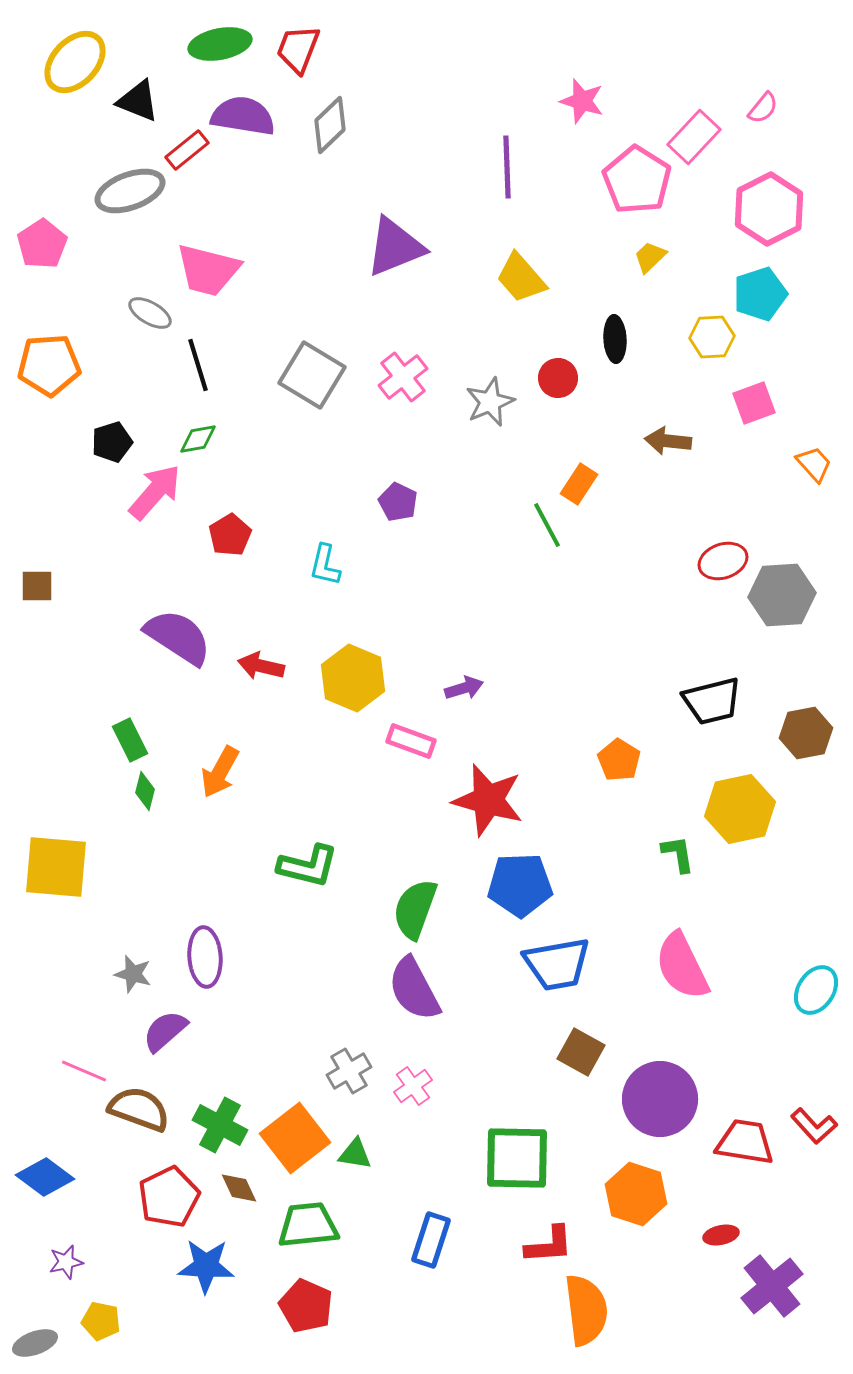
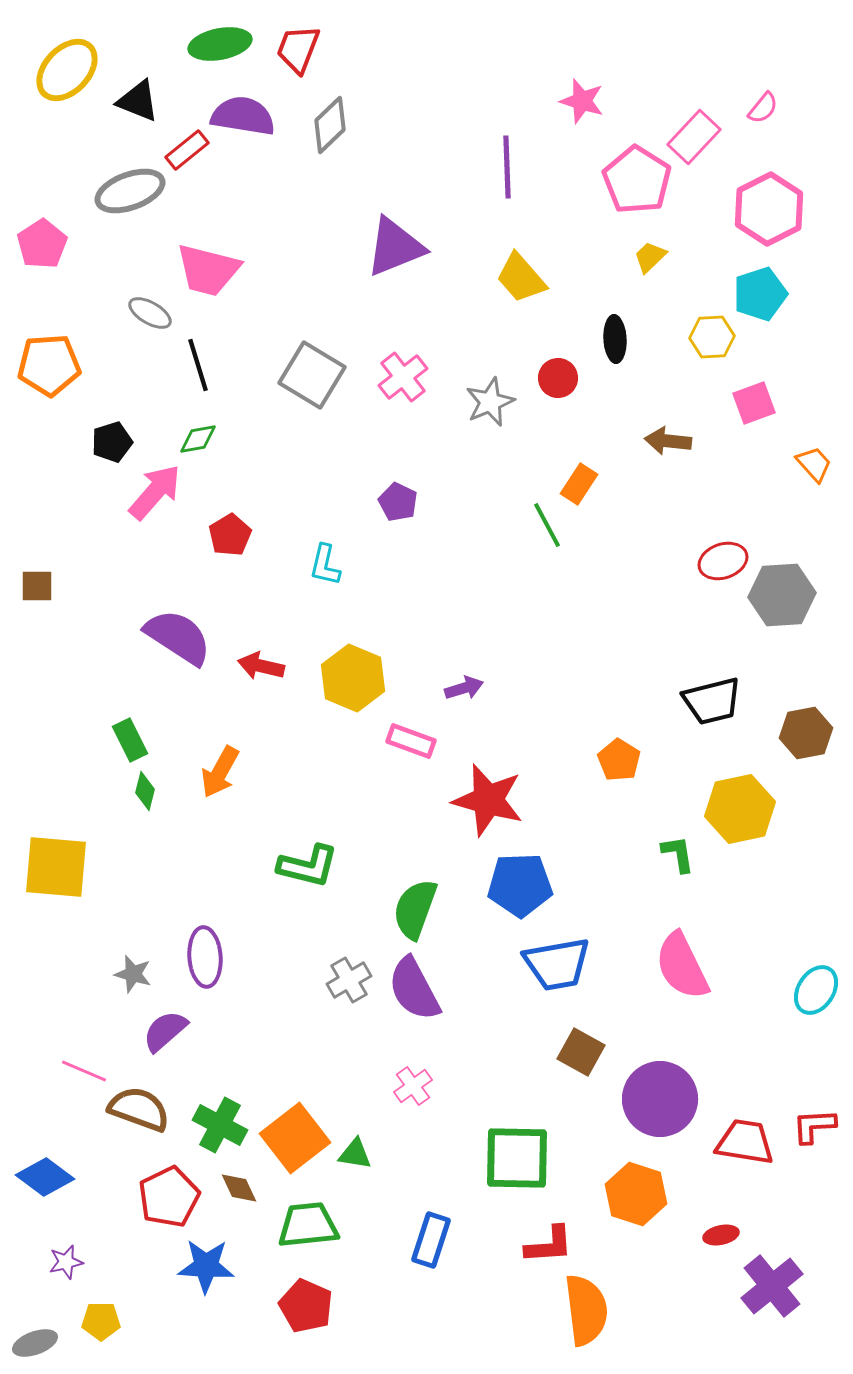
yellow ellipse at (75, 62): moved 8 px left, 8 px down
gray cross at (349, 1071): moved 91 px up
red L-shape at (814, 1126): rotated 129 degrees clockwise
yellow pentagon at (101, 1321): rotated 12 degrees counterclockwise
